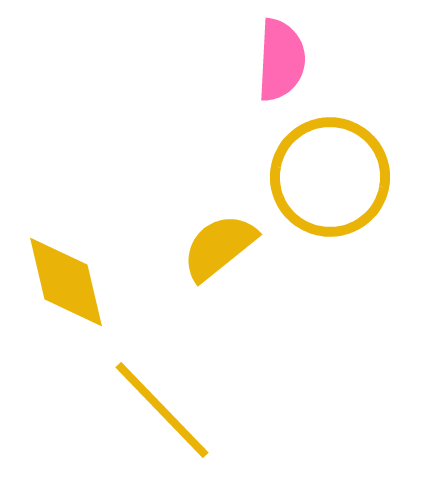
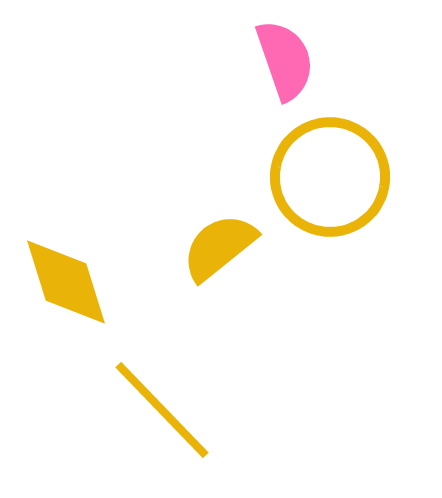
pink semicircle: moved 4 px right; rotated 22 degrees counterclockwise
yellow diamond: rotated 4 degrees counterclockwise
